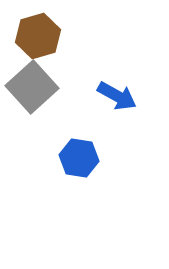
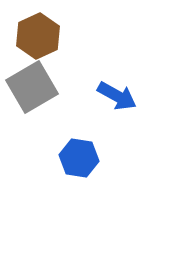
brown hexagon: rotated 9 degrees counterclockwise
gray square: rotated 12 degrees clockwise
